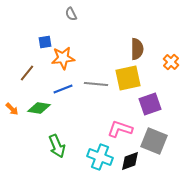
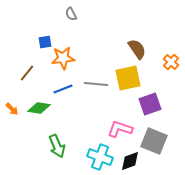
brown semicircle: rotated 35 degrees counterclockwise
